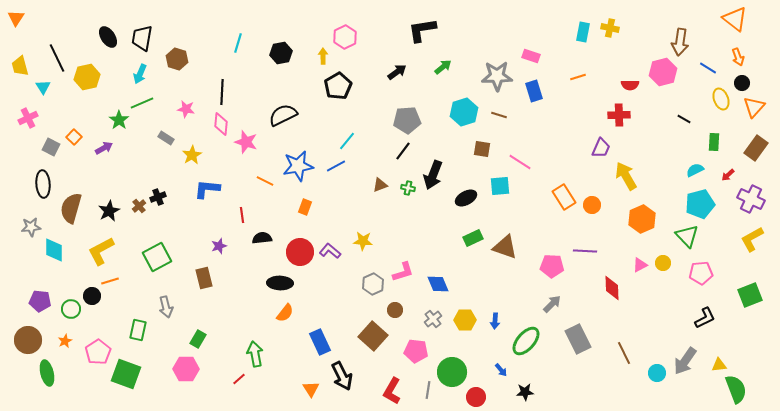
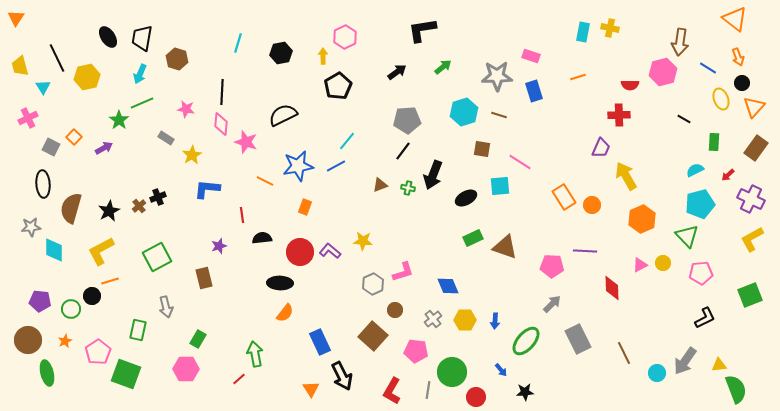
blue diamond at (438, 284): moved 10 px right, 2 px down
